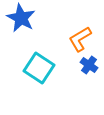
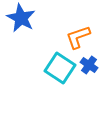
orange L-shape: moved 2 px left, 2 px up; rotated 12 degrees clockwise
cyan square: moved 21 px right
